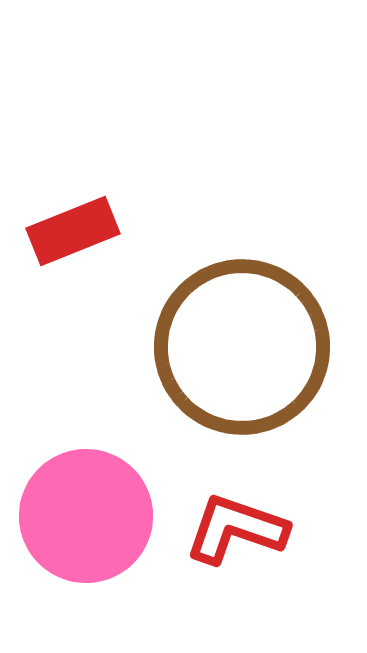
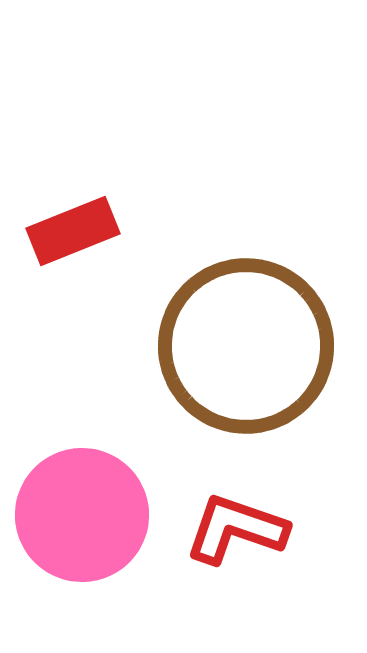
brown circle: moved 4 px right, 1 px up
pink circle: moved 4 px left, 1 px up
